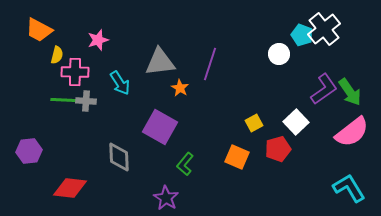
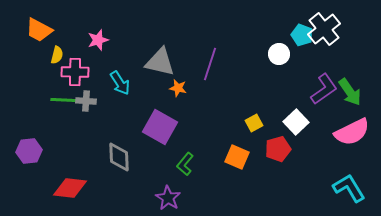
gray triangle: rotated 20 degrees clockwise
orange star: moved 2 px left; rotated 18 degrees counterclockwise
pink semicircle: rotated 12 degrees clockwise
purple star: moved 2 px right
